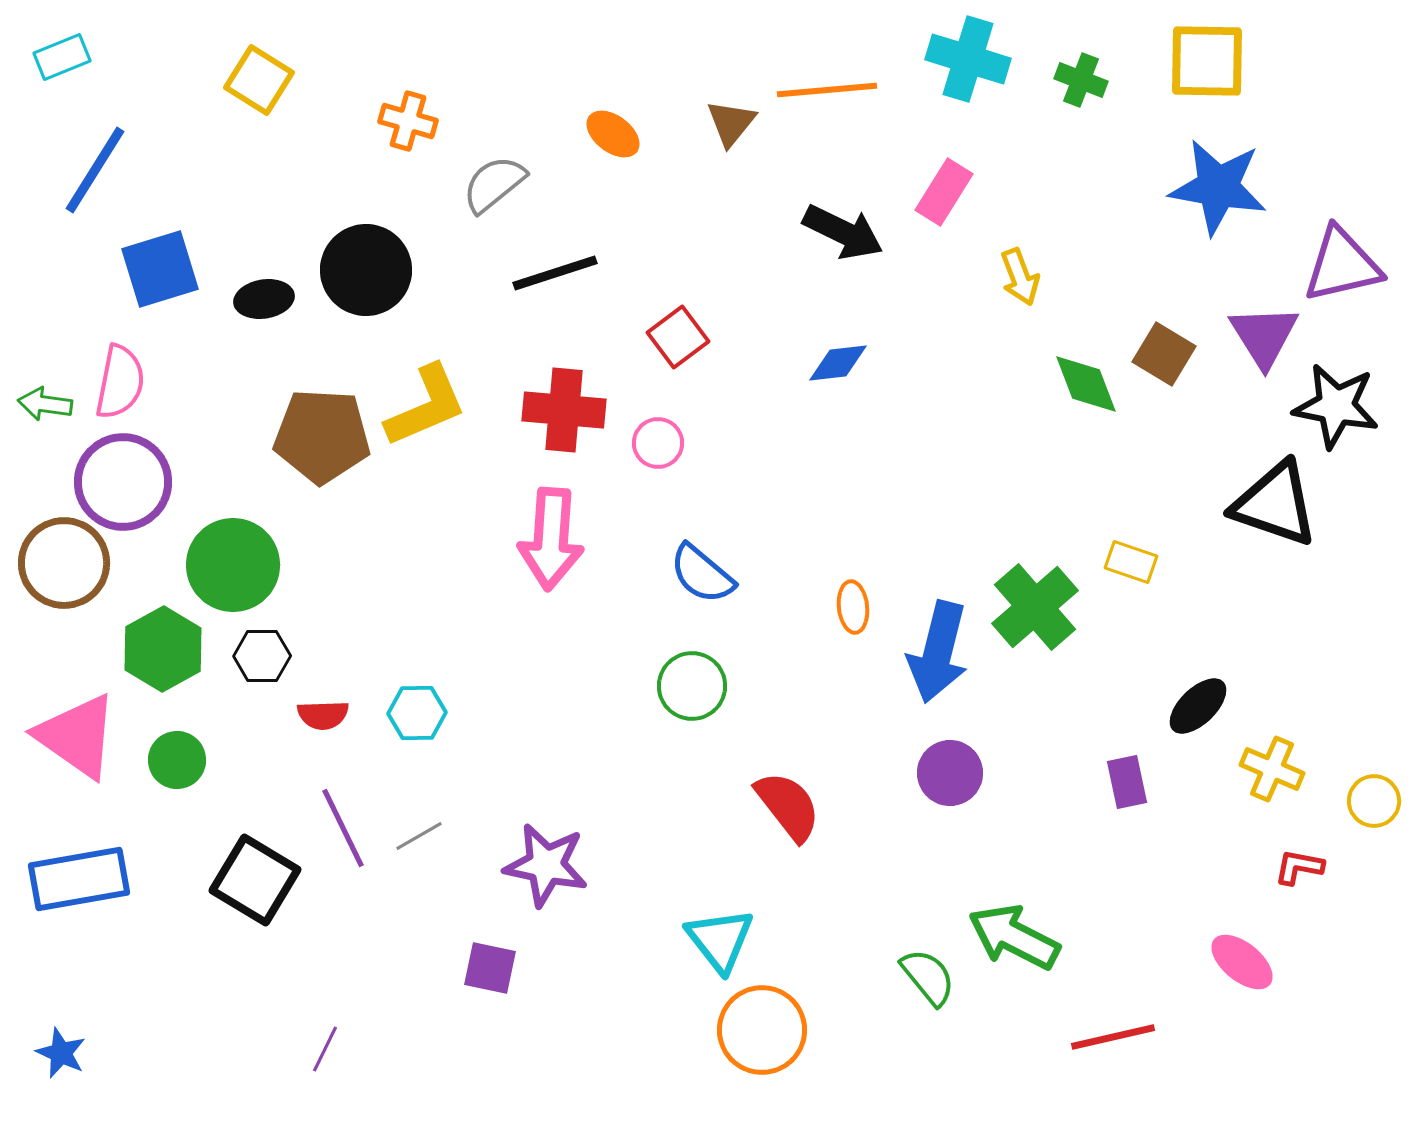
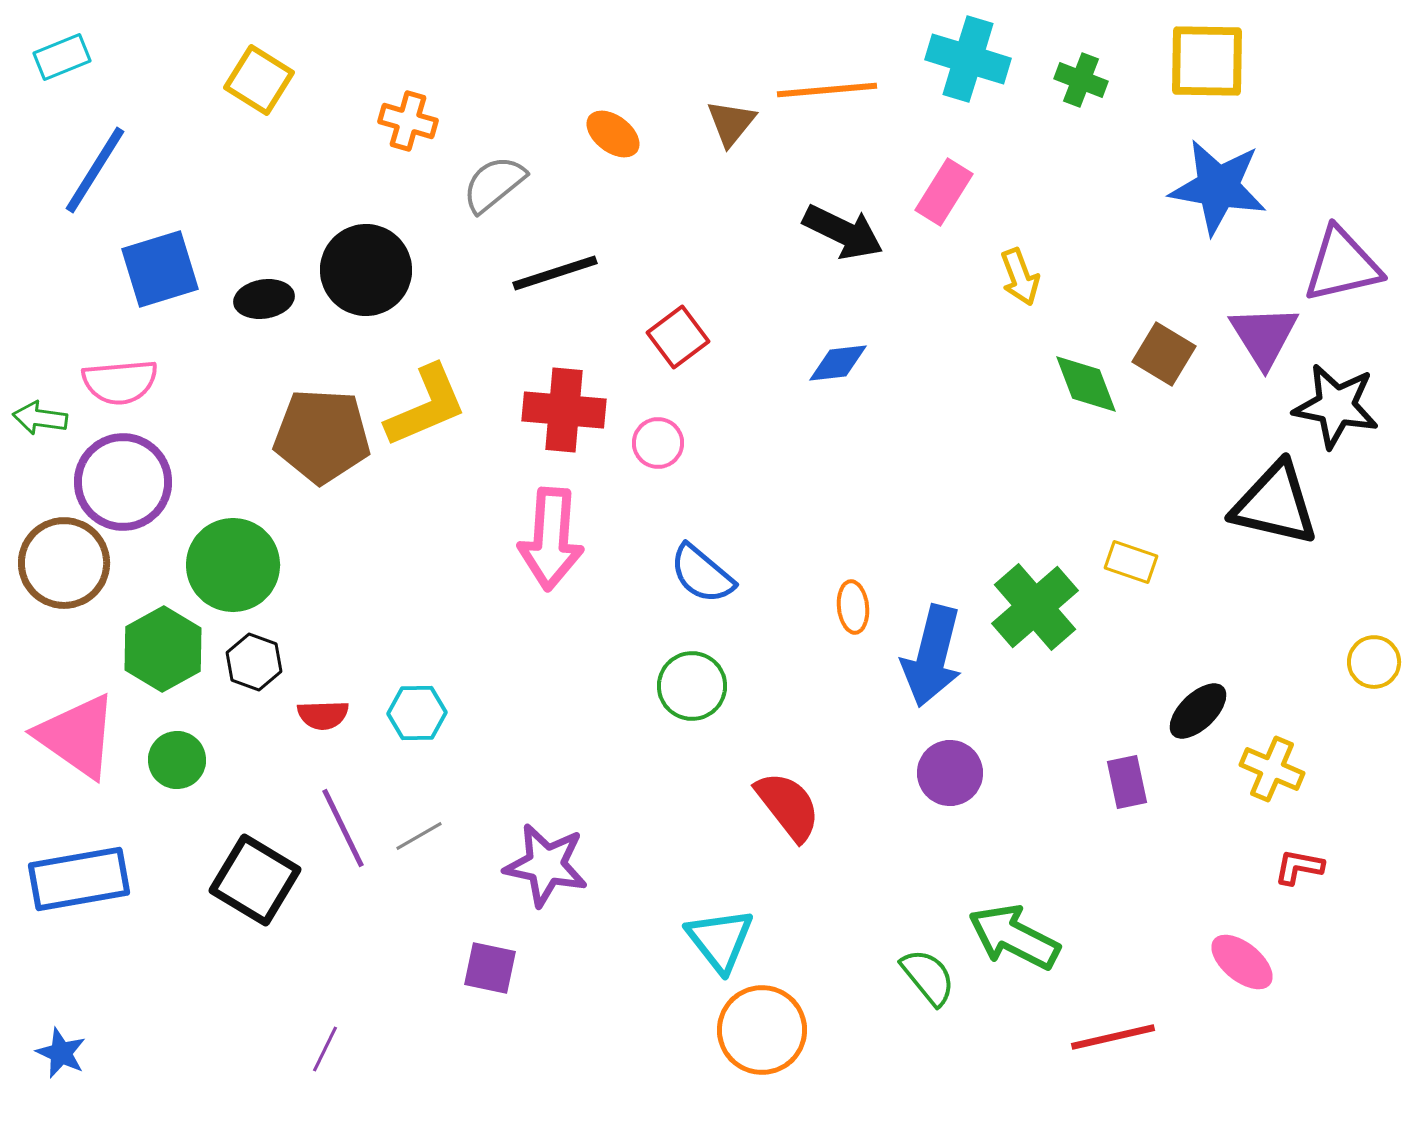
pink semicircle at (120, 382): rotated 74 degrees clockwise
green arrow at (45, 404): moved 5 px left, 14 px down
black triangle at (1275, 504): rotated 6 degrees counterclockwise
blue arrow at (938, 652): moved 6 px left, 4 px down
black hexagon at (262, 656): moved 8 px left, 6 px down; rotated 20 degrees clockwise
black ellipse at (1198, 706): moved 5 px down
yellow circle at (1374, 801): moved 139 px up
